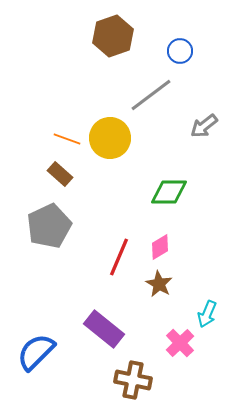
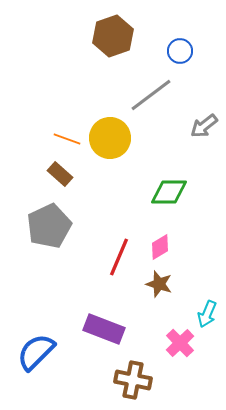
brown star: rotated 12 degrees counterclockwise
purple rectangle: rotated 18 degrees counterclockwise
